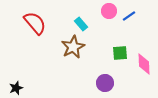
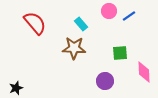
brown star: moved 1 px right, 1 px down; rotated 30 degrees clockwise
pink diamond: moved 8 px down
purple circle: moved 2 px up
